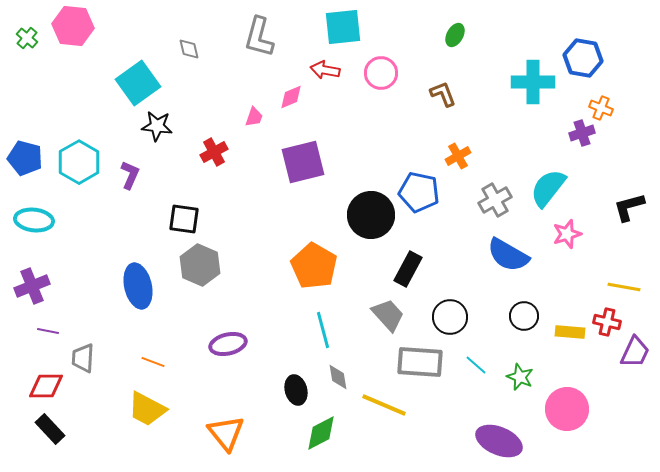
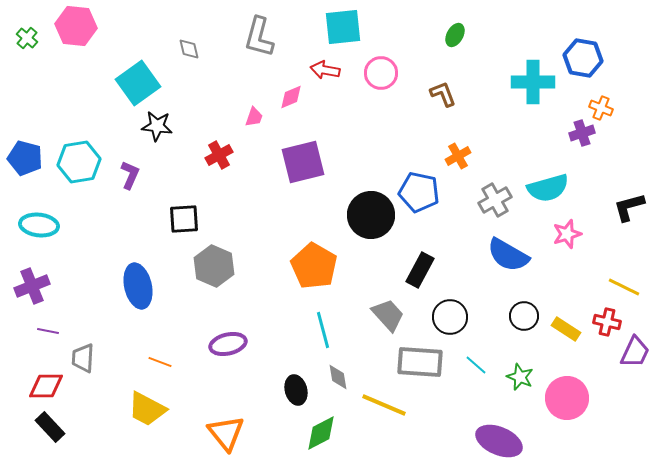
pink hexagon at (73, 26): moved 3 px right
red cross at (214, 152): moved 5 px right, 3 px down
cyan hexagon at (79, 162): rotated 21 degrees clockwise
cyan semicircle at (548, 188): rotated 144 degrees counterclockwise
black square at (184, 219): rotated 12 degrees counterclockwise
cyan ellipse at (34, 220): moved 5 px right, 5 px down
gray hexagon at (200, 265): moved 14 px right, 1 px down
black rectangle at (408, 269): moved 12 px right, 1 px down
yellow line at (624, 287): rotated 16 degrees clockwise
yellow rectangle at (570, 332): moved 4 px left, 3 px up; rotated 28 degrees clockwise
orange line at (153, 362): moved 7 px right
pink circle at (567, 409): moved 11 px up
black rectangle at (50, 429): moved 2 px up
